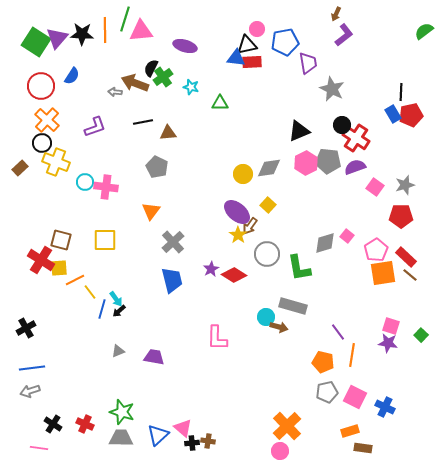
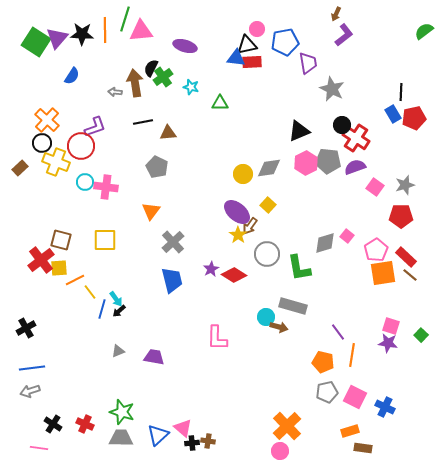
brown arrow at (135, 83): rotated 60 degrees clockwise
red circle at (41, 86): moved 40 px right, 60 px down
red pentagon at (411, 115): moved 3 px right, 3 px down
red cross at (41, 260): rotated 20 degrees clockwise
